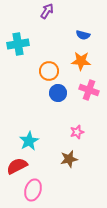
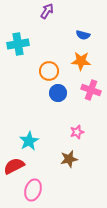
pink cross: moved 2 px right
red semicircle: moved 3 px left
